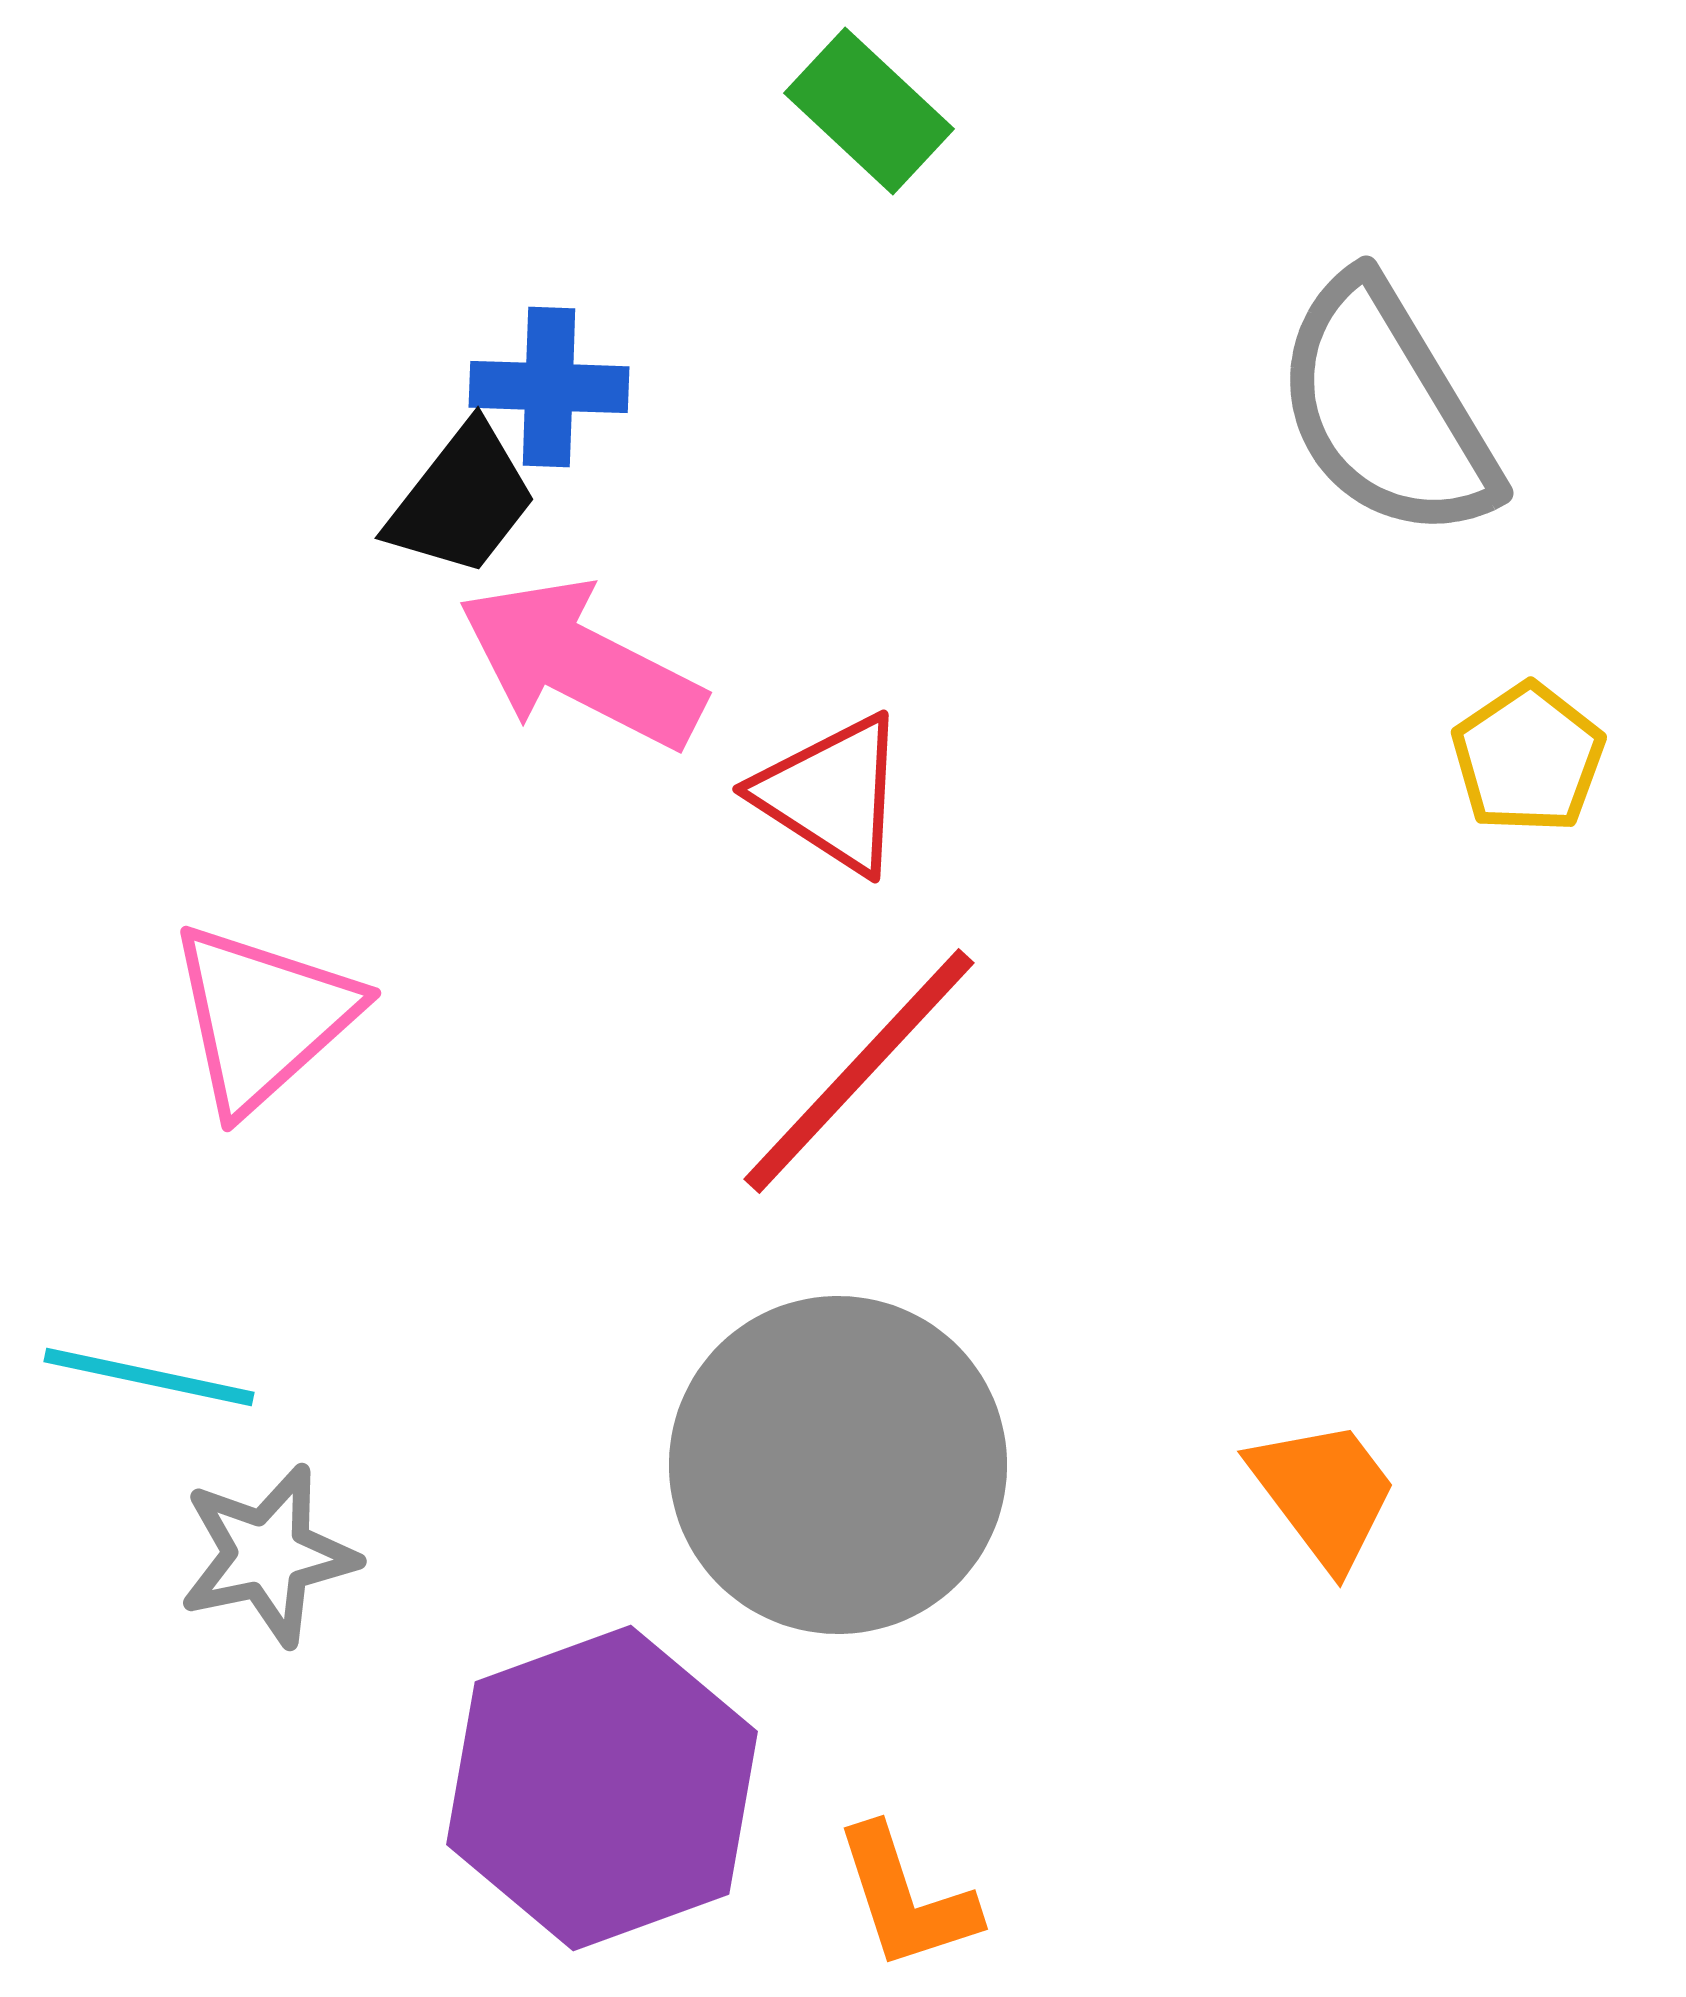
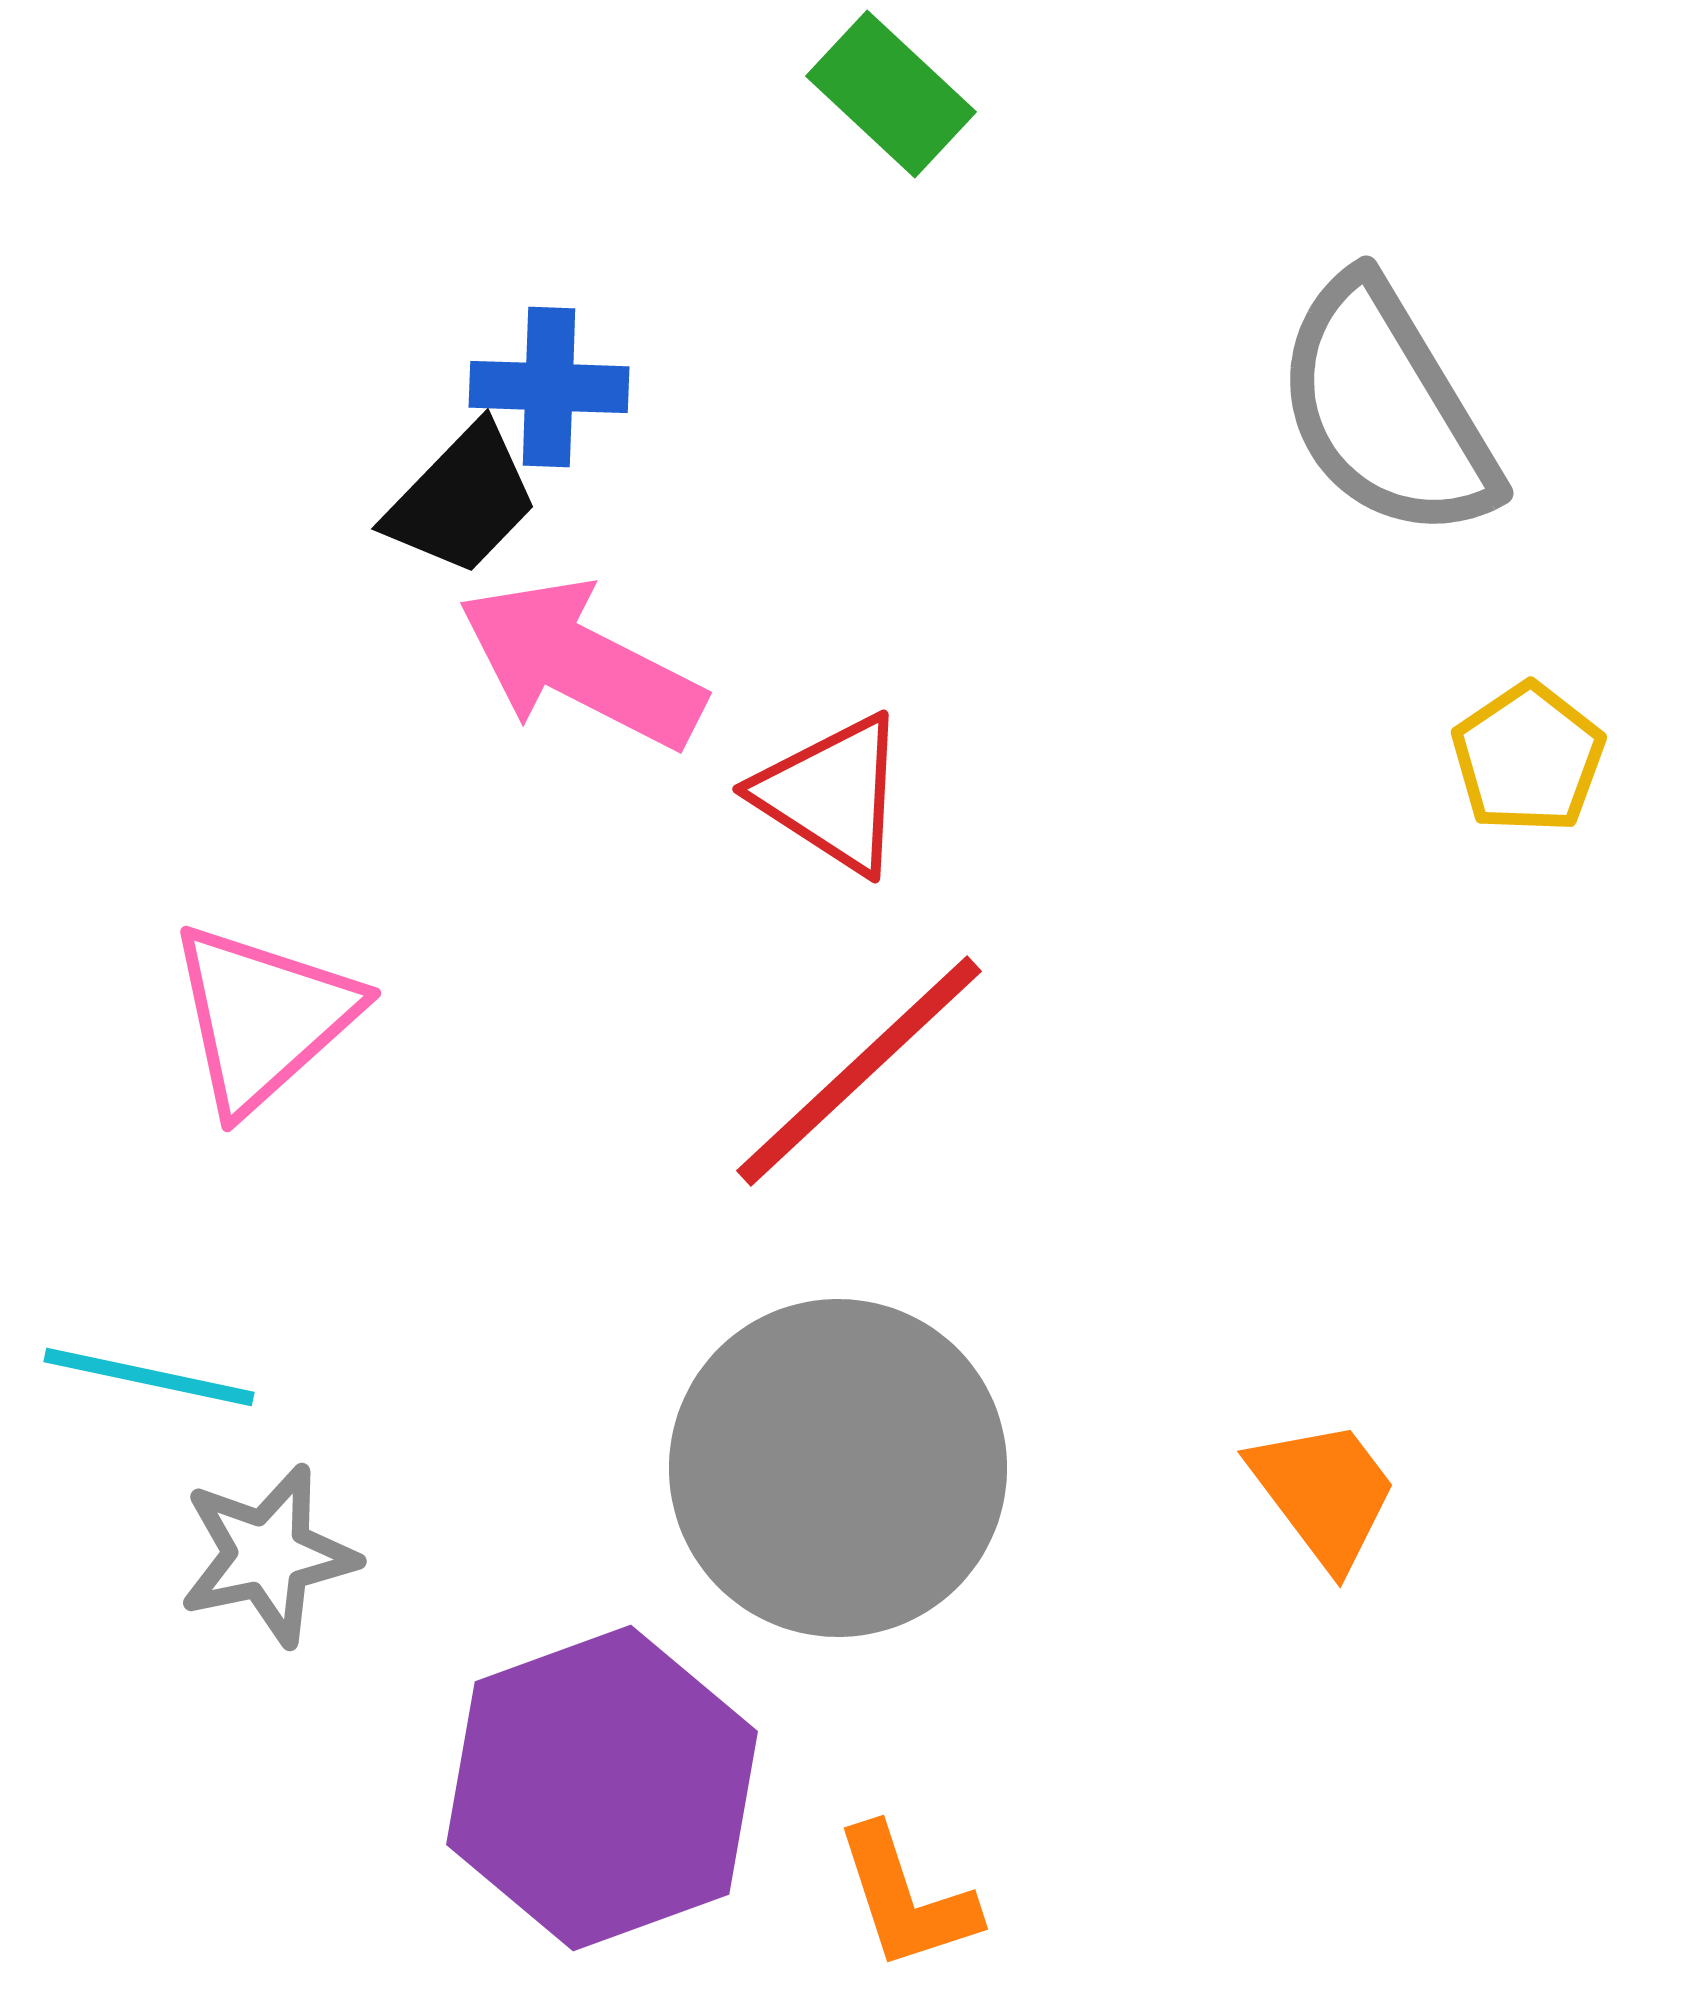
green rectangle: moved 22 px right, 17 px up
black trapezoid: rotated 6 degrees clockwise
red line: rotated 4 degrees clockwise
gray circle: moved 3 px down
